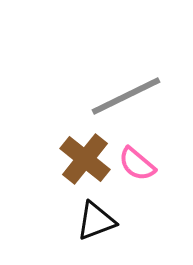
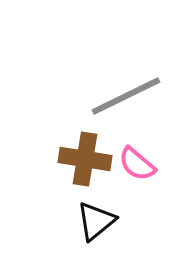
brown cross: rotated 30 degrees counterclockwise
black triangle: rotated 18 degrees counterclockwise
